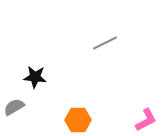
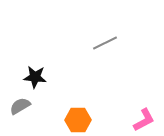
gray semicircle: moved 6 px right, 1 px up
pink L-shape: moved 2 px left
